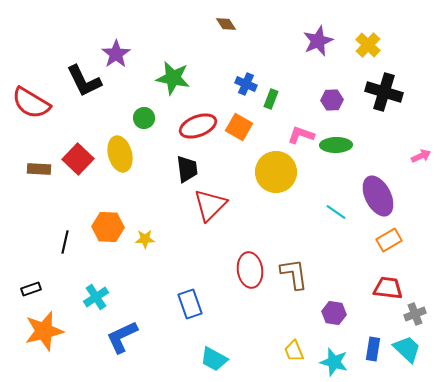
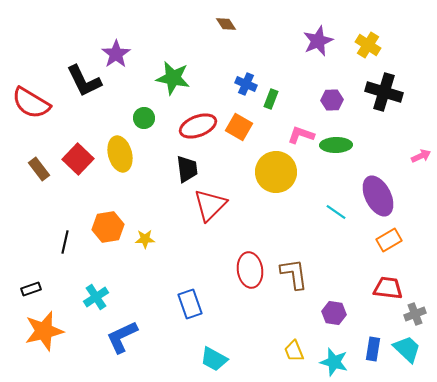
yellow cross at (368, 45): rotated 10 degrees counterclockwise
brown rectangle at (39, 169): rotated 50 degrees clockwise
orange hexagon at (108, 227): rotated 12 degrees counterclockwise
